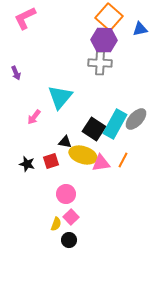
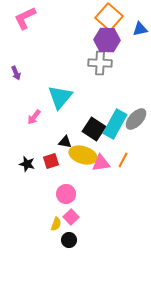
purple hexagon: moved 3 px right
